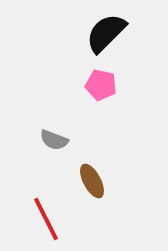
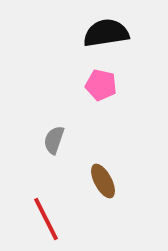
black semicircle: rotated 36 degrees clockwise
gray semicircle: rotated 88 degrees clockwise
brown ellipse: moved 11 px right
